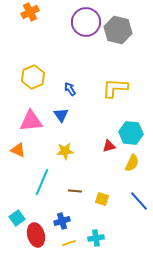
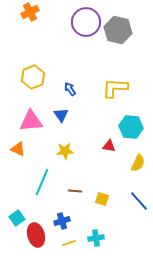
cyan hexagon: moved 6 px up
red triangle: rotated 24 degrees clockwise
orange triangle: moved 1 px up
yellow semicircle: moved 6 px right
